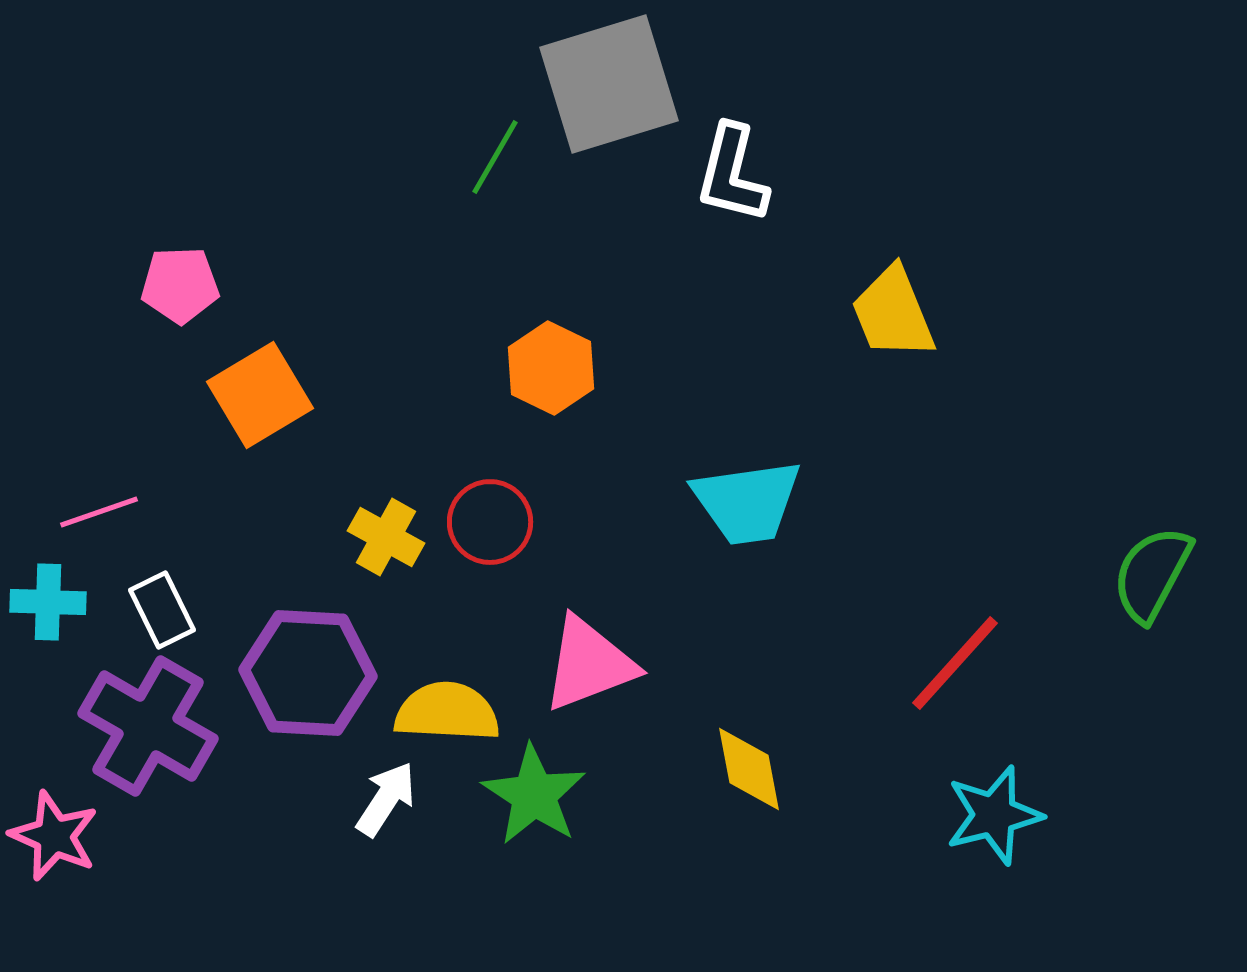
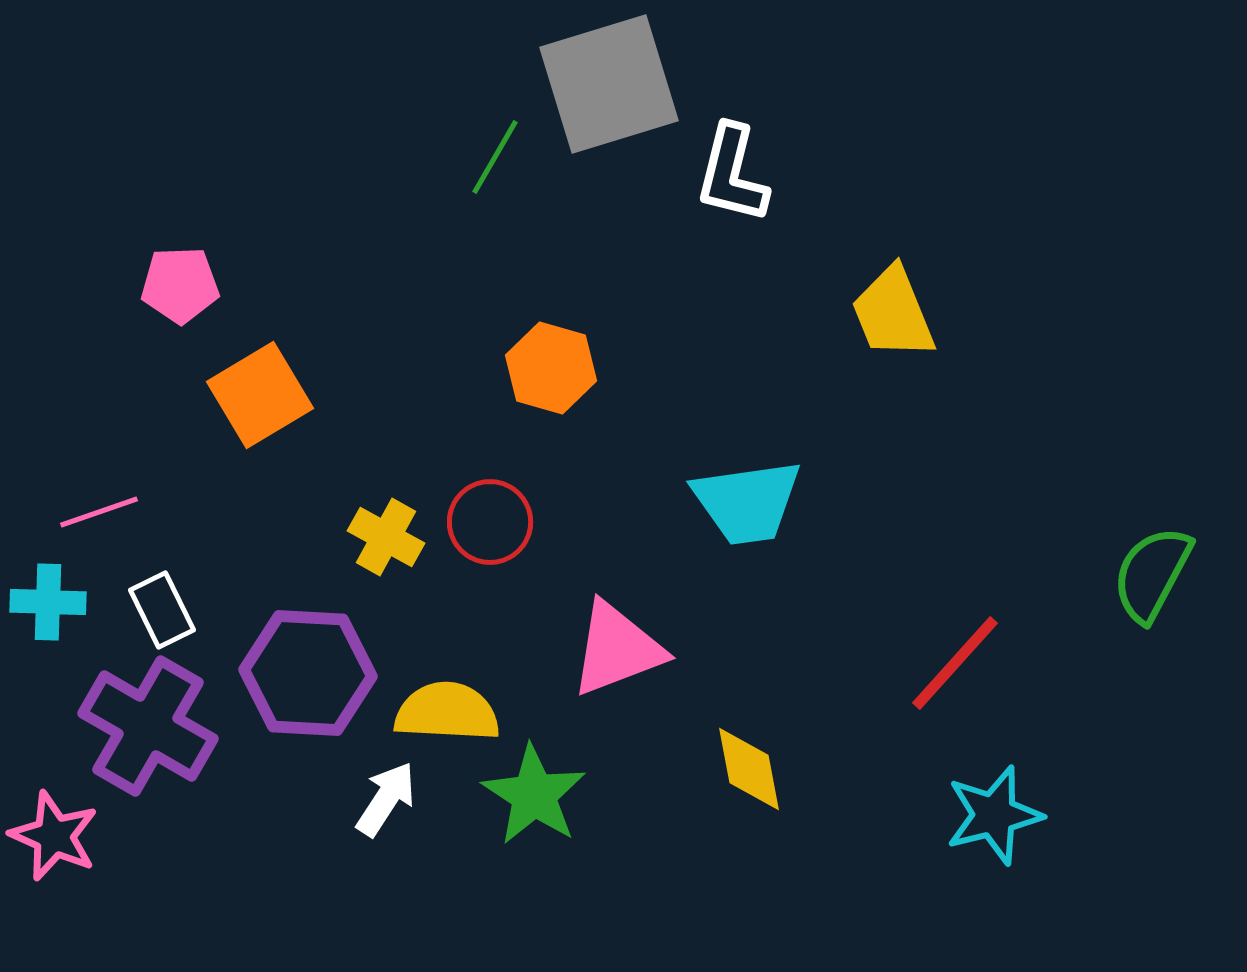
orange hexagon: rotated 10 degrees counterclockwise
pink triangle: moved 28 px right, 15 px up
